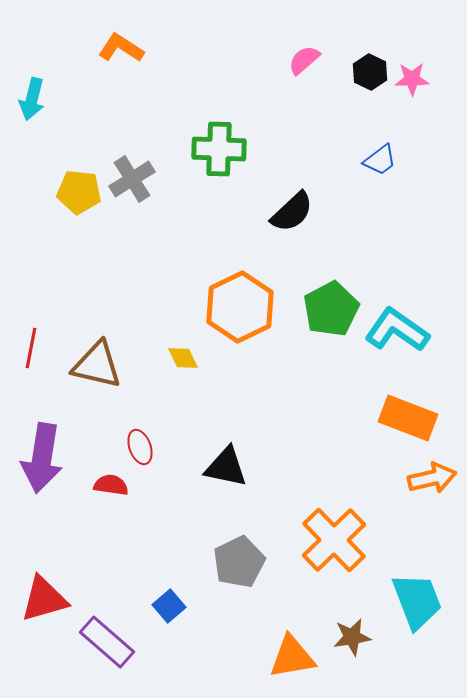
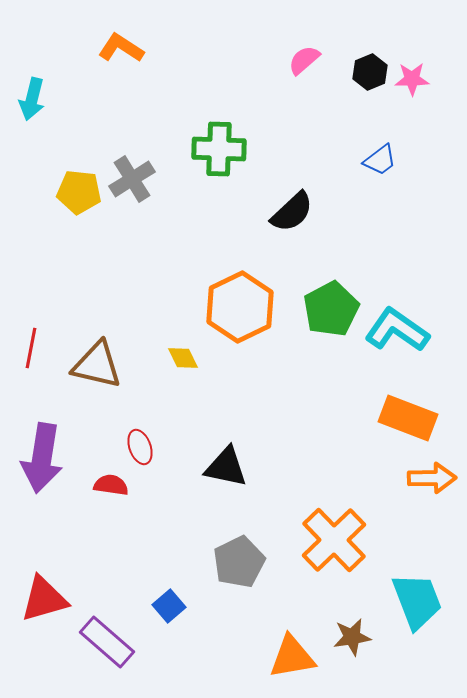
black hexagon: rotated 12 degrees clockwise
orange arrow: rotated 12 degrees clockwise
